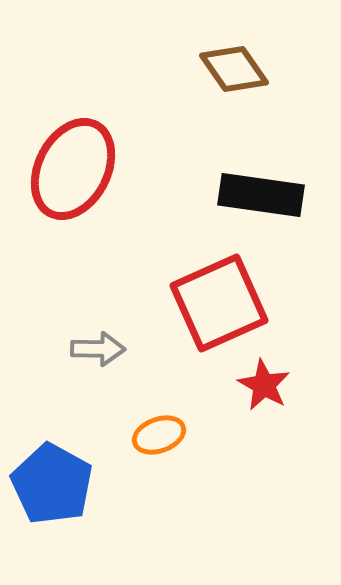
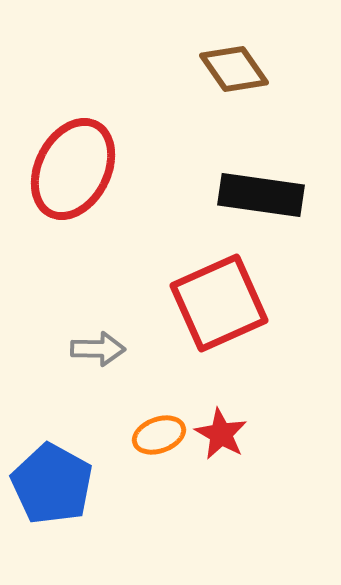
red star: moved 43 px left, 49 px down
